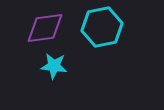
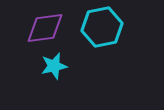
cyan star: rotated 20 degrees counterclockwise
